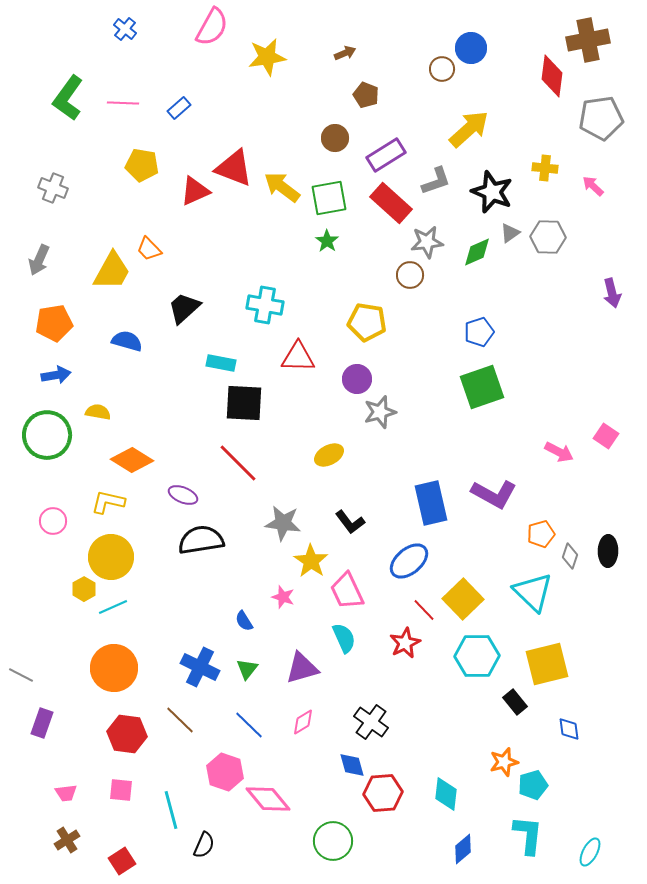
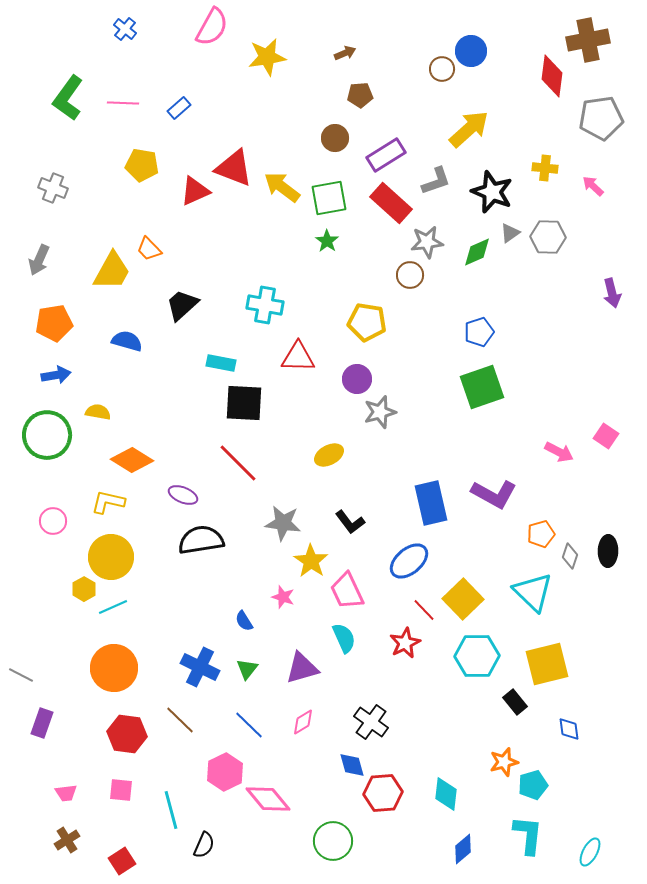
blue circle at (471, 48): moved 3 px down
brown pentagon at (366, 95): moved 6 px left; rotated 25 degrees counterclockwise
black trapezoid at (184, 308): moved 2 px left, 3 px up
pink hexagon at (225, 772): rotated 15 degrees clockwise
